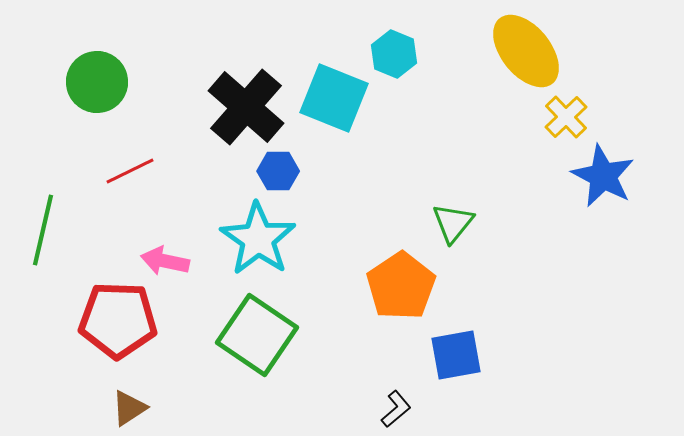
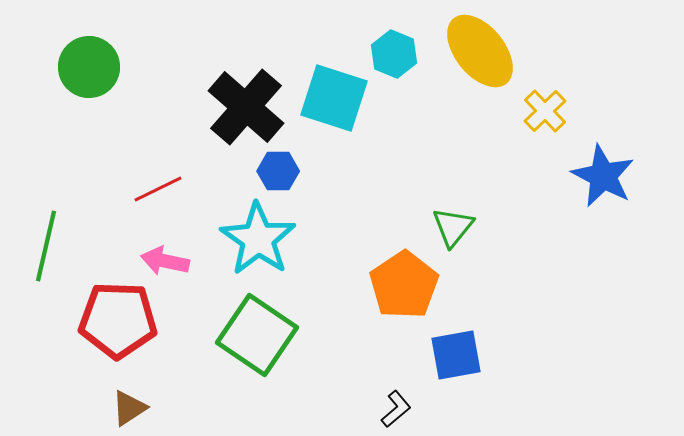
yellow ellipse: moved 46 px left
green circle: moved 8 px left, 15 px up
cyan square: rotated 4 degrees counterclockwise
yellow cross: moved 21 px left, 6 px up
red line: moved 28 px right, 18 px down
green triangle: moved 4 px down
green line: moved 3 px right, 16 px down
orange pentagon: moved 3 px right, 1 px up
